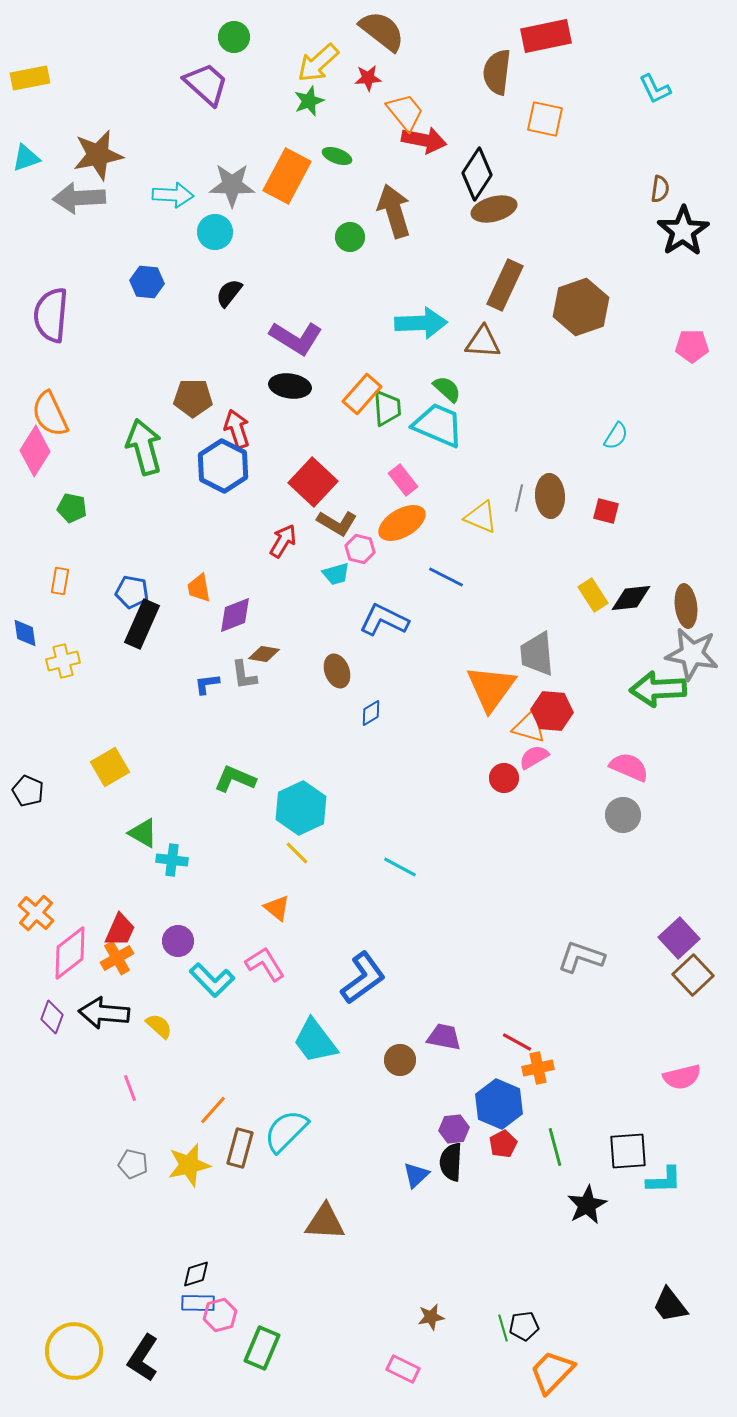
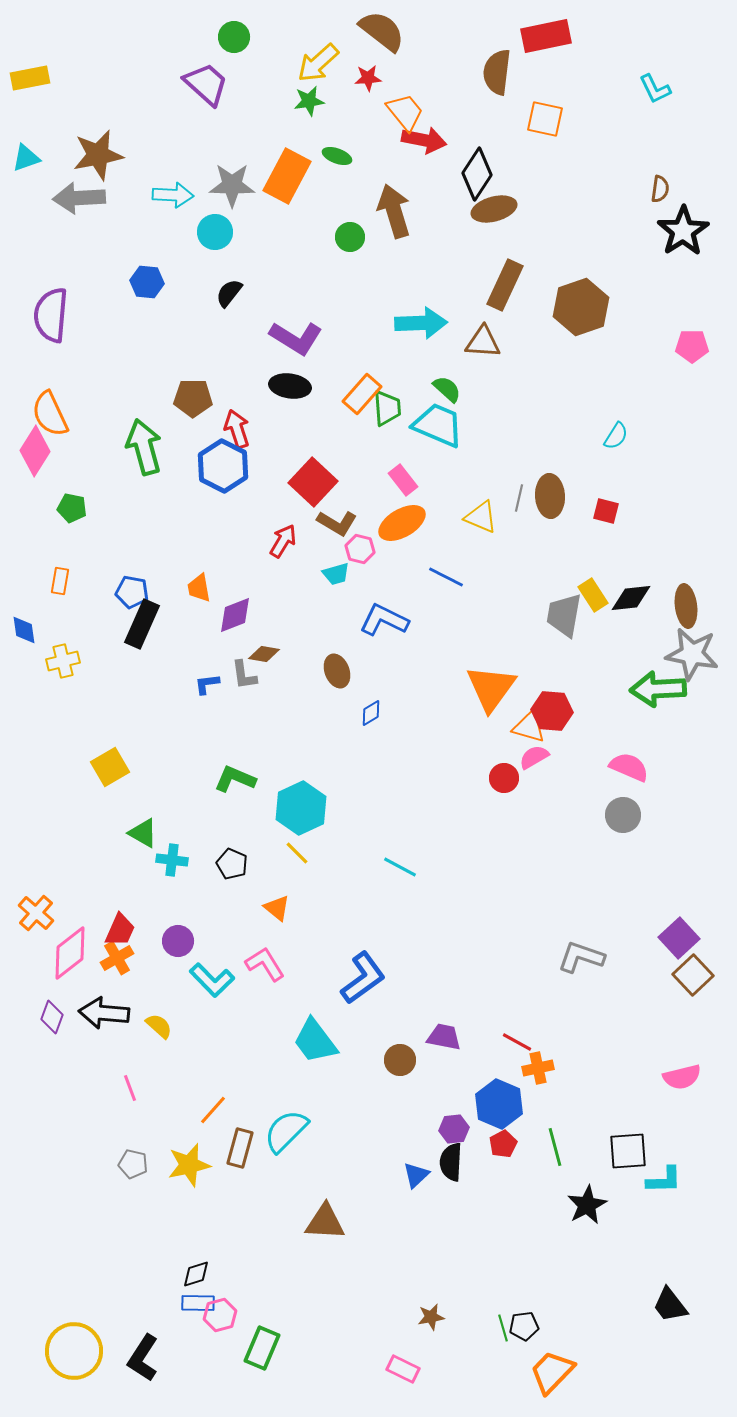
green star at (309, 101): rotated 12 degrees clockwise
blue diamond at (25, 633): moved 1 px left, 3 px up
gray trapezoid at (537, 654): moved 27 px right, 39 px up; rotated 15 degrees clockwise
black pentagon at (28, 791): moved 204 px right, 73 px down
